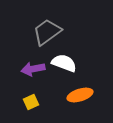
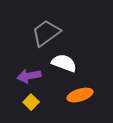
gray trapezoid: moved 1 px left, 1 px down
purple arrow: moved 4 px left, 7 px down
yellow square: rotated 21 degrees counterclockwise
